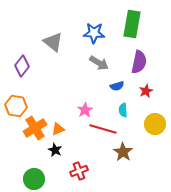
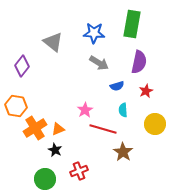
green circle: moved 11 px right
